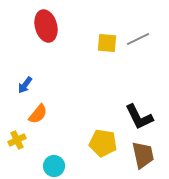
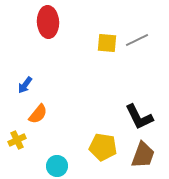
red ellipse: moved 2 px right, 4 px up; rotated 12 degrees clockwise
gray line: moved 1 px left, 1 px down
yellow pentagon: moved 4 px down
brown trapezoid: rotated 32 degrees clockwise
cyan circle: moved 3 px right
